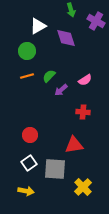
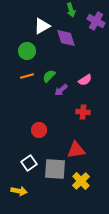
white triangle: moved 4 px right
red circle: moved 9 px right, 5 px up
red triangle: moved 2 px right, 5 px down
yellow cross: moved 2 px left, 6 px up
yellow arrow: moved 7 px left
